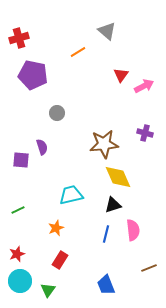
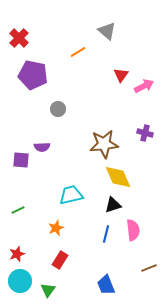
red cross: rotated 30 degrees counterclockwise
gray circle: moved 1 px right, 4 px up
purple semicircle: rotated 105 degrees clockwise
